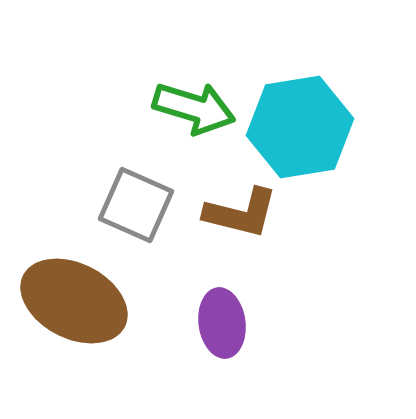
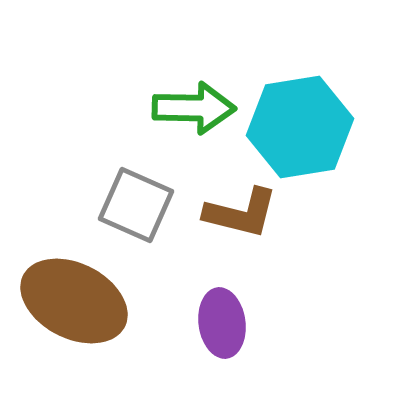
green arrow: rotated 16 degrees counterclockwise
